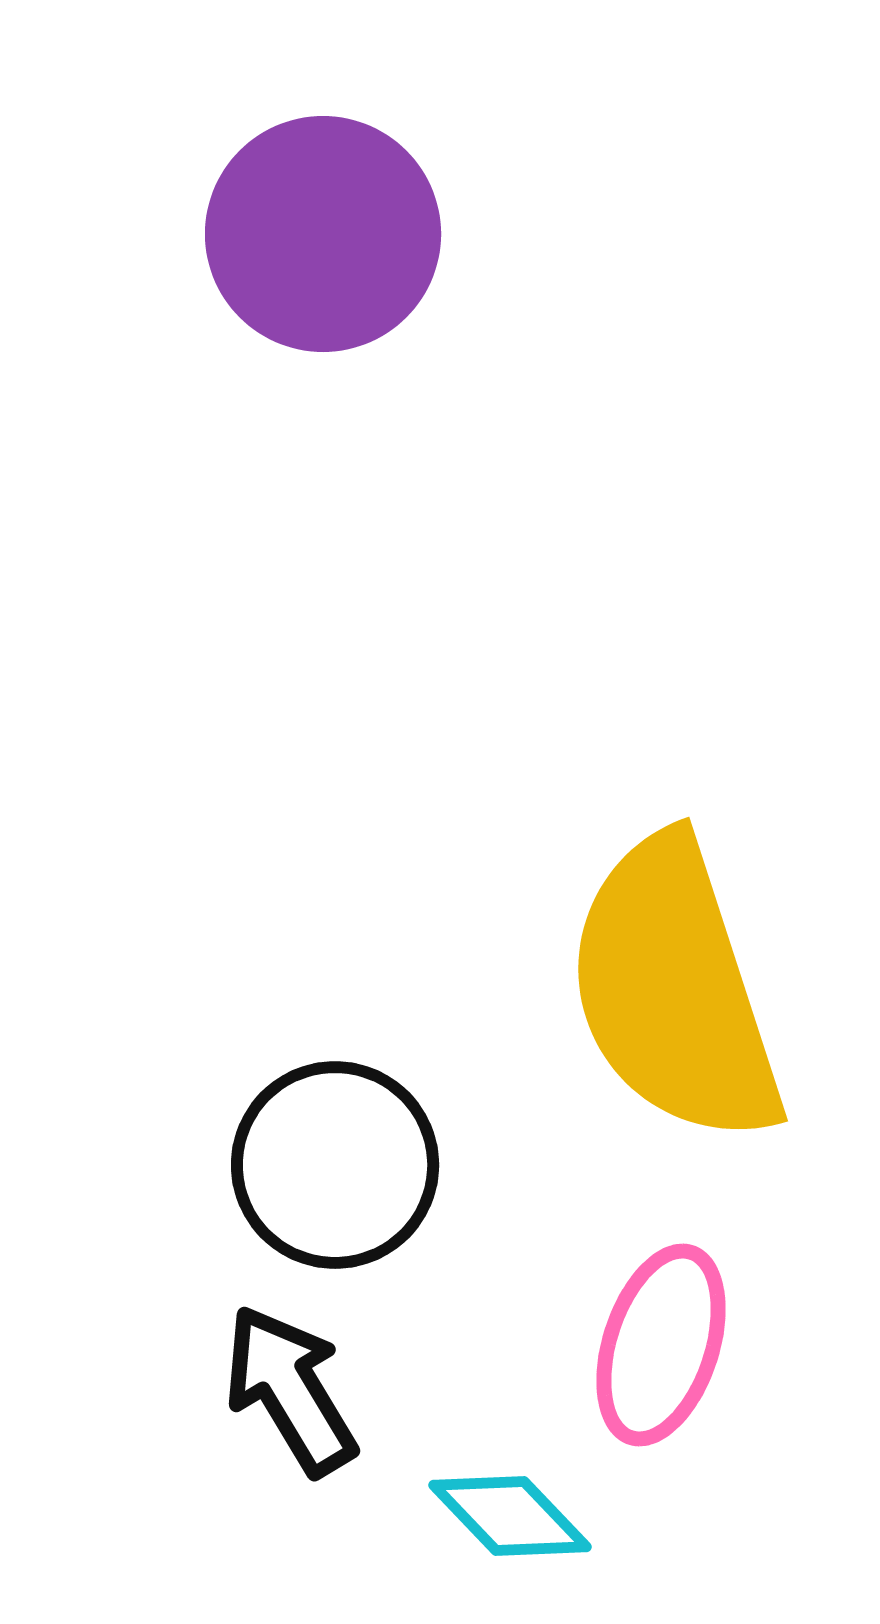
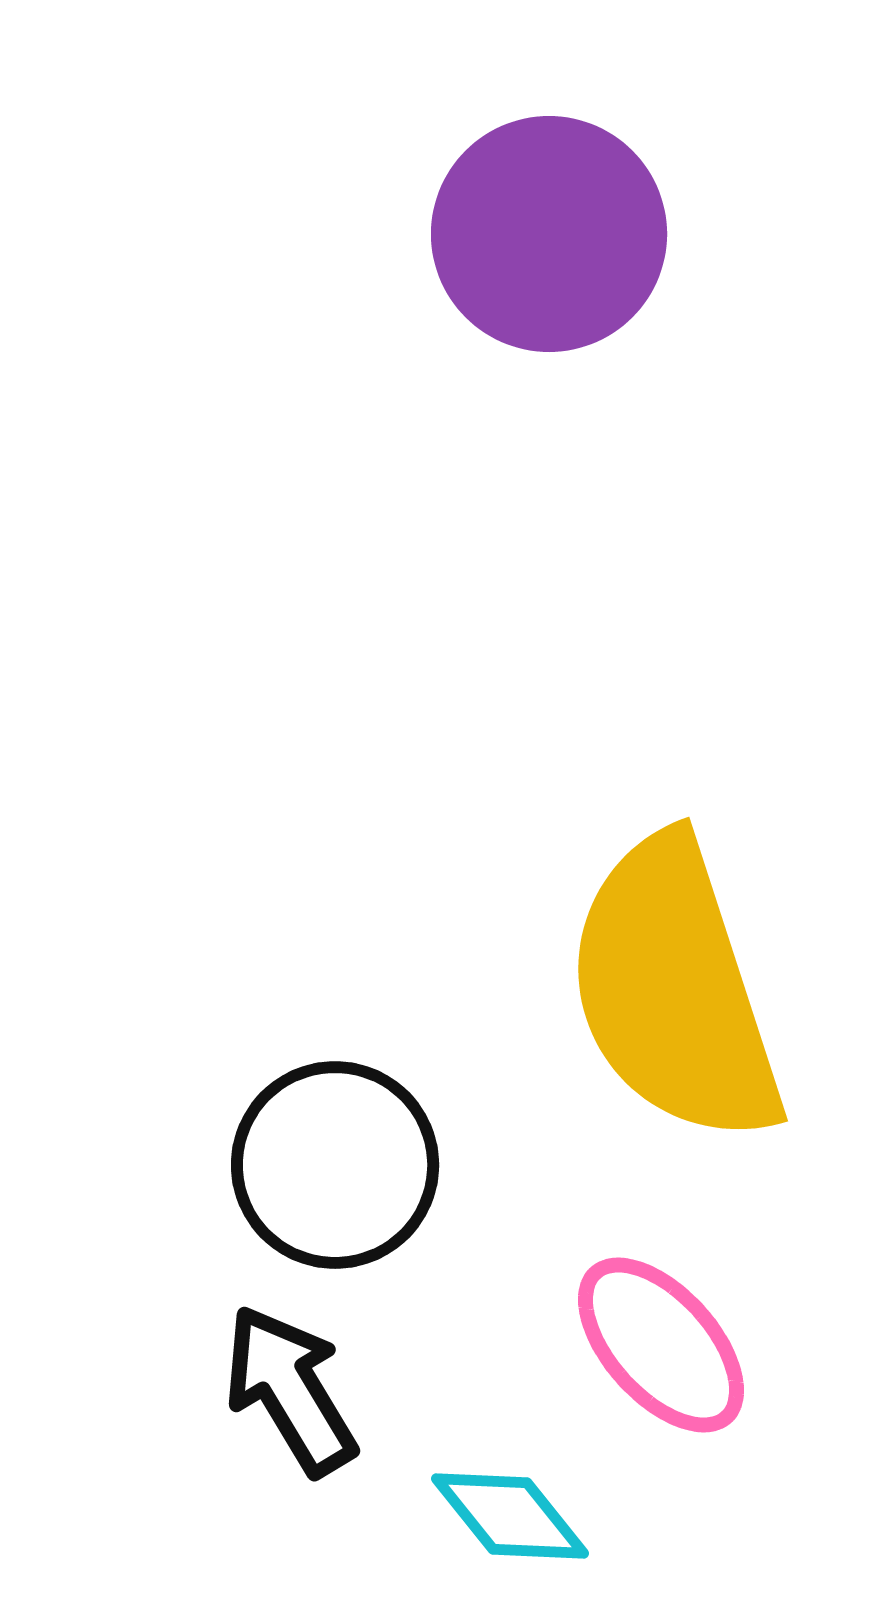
purple circle: moved 226 px right
pink ellipse: rotated 60 degrees counterclockwise
cyan diamond: rotated 5 degrees clockwise
